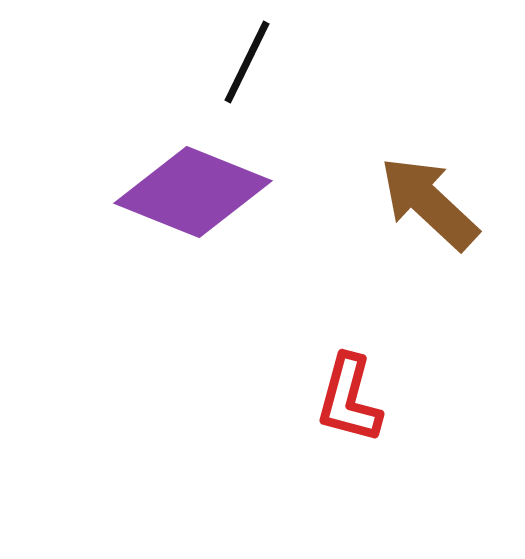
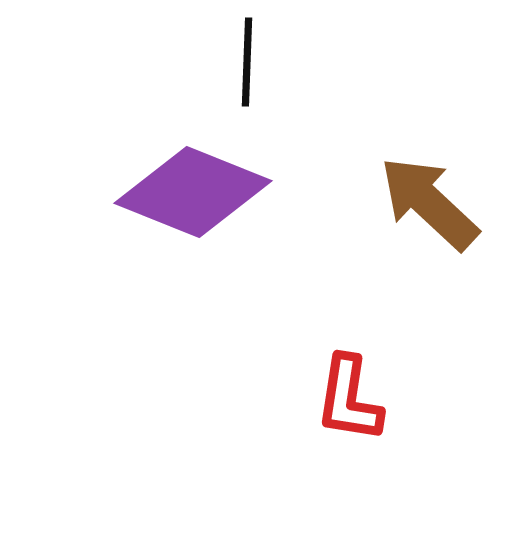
black line: rotated 24 degrees counterclockwise
red L-shape: rotated 6 degrees counterclockwise
